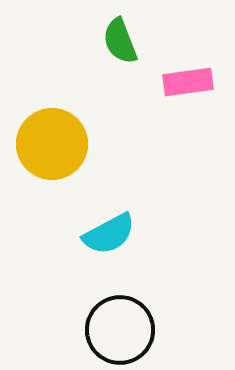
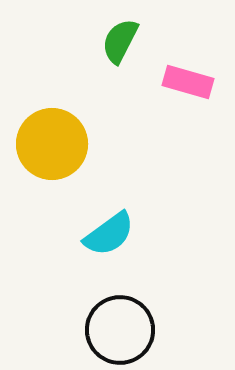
green semicircle: rotated 48 degrees clockwise
pink rectangle: rotated 24 degrees clockwise
cyan semicircle: rotated 8 degrees counterclockwise
